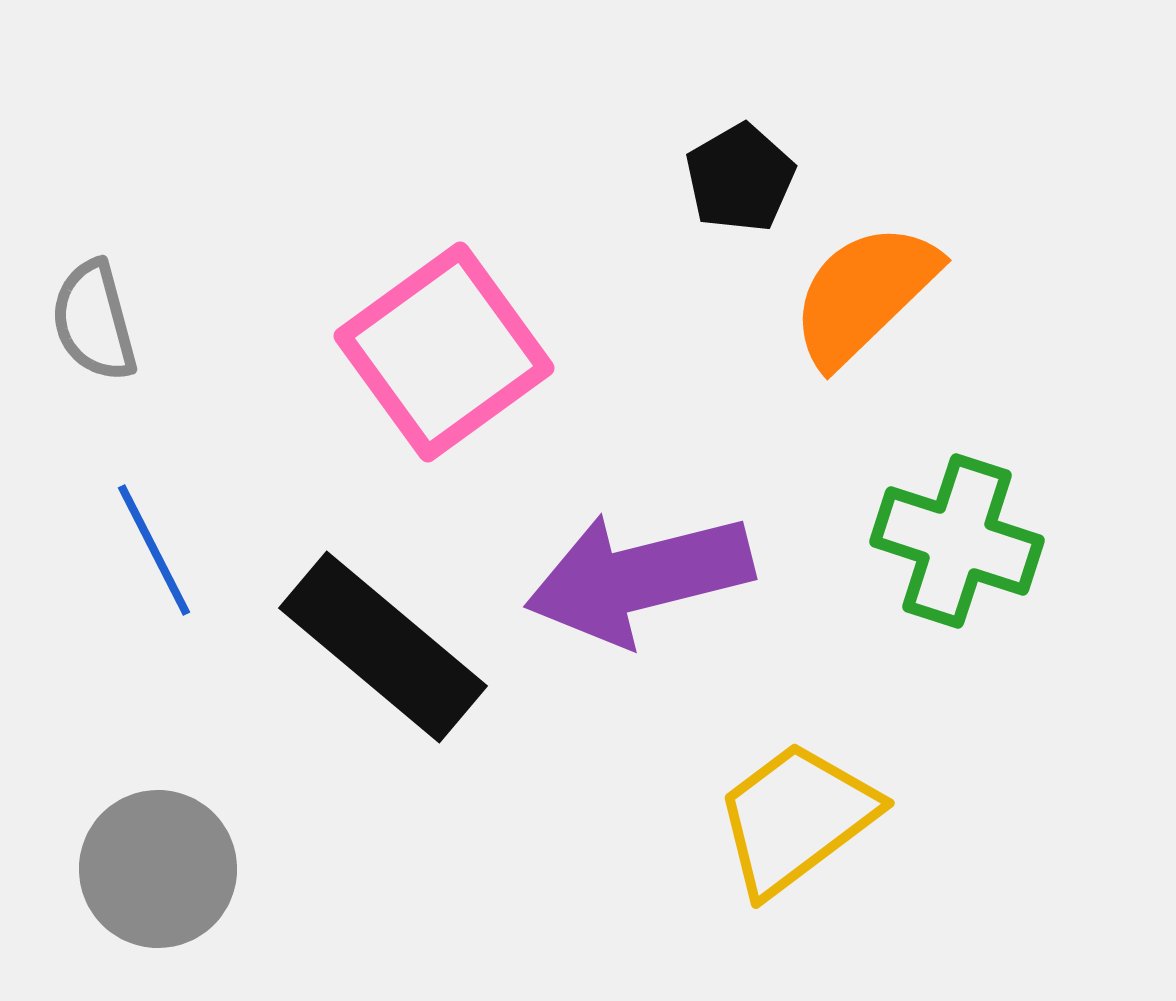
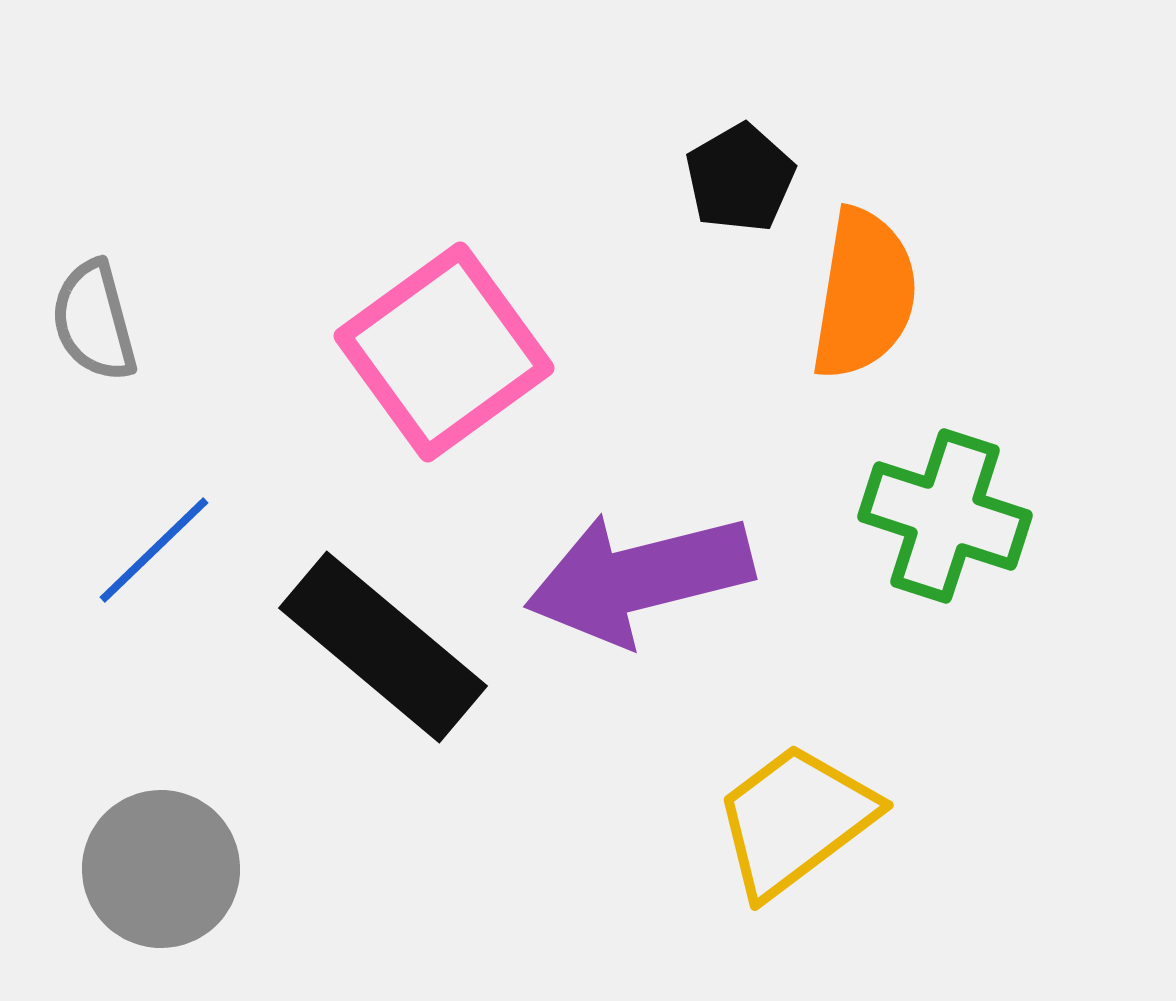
orange semicircle: rotated 143 degrees clockwise
green cross: moved 12 px left, 25 px up
blue line: rotated 73 degrees clockwise
yellow trapezoid: moved 1 px left, 2 px down
gray circle: moved 3 px right
